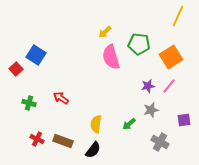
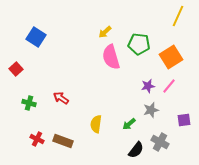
blue square: moved 18 px up
black semicircle: moved 43 px right
